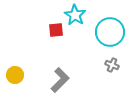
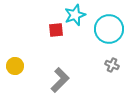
cyan star: rotated 20 degrees clockwise
cyan circle: moved 1 px left, 3 px up
yellow circle: moved 9 px up
